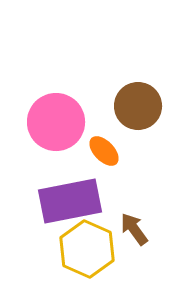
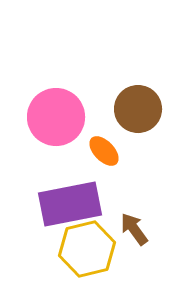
brown circle: moved 3 px down
pink circle: moved 5 px up
purple rectangle: moved 3 px down
yellow hexagon: rotated 22 degrees clockwise
